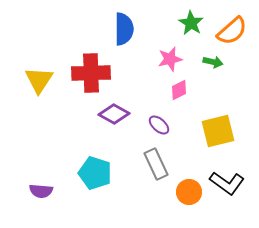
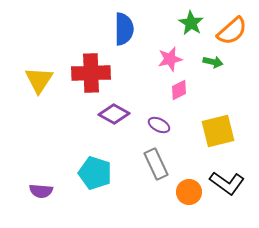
purple ellipse: rotated 15 degrees counterclockwise
